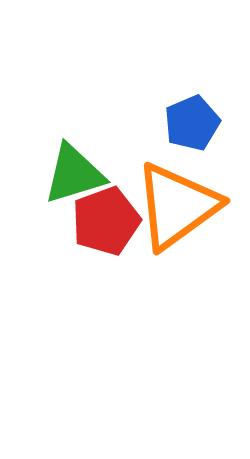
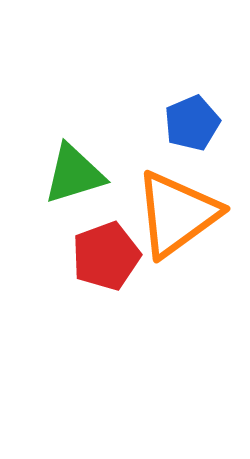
orange triangle: moved 8 px down
red pentagon: moved 35 px down
